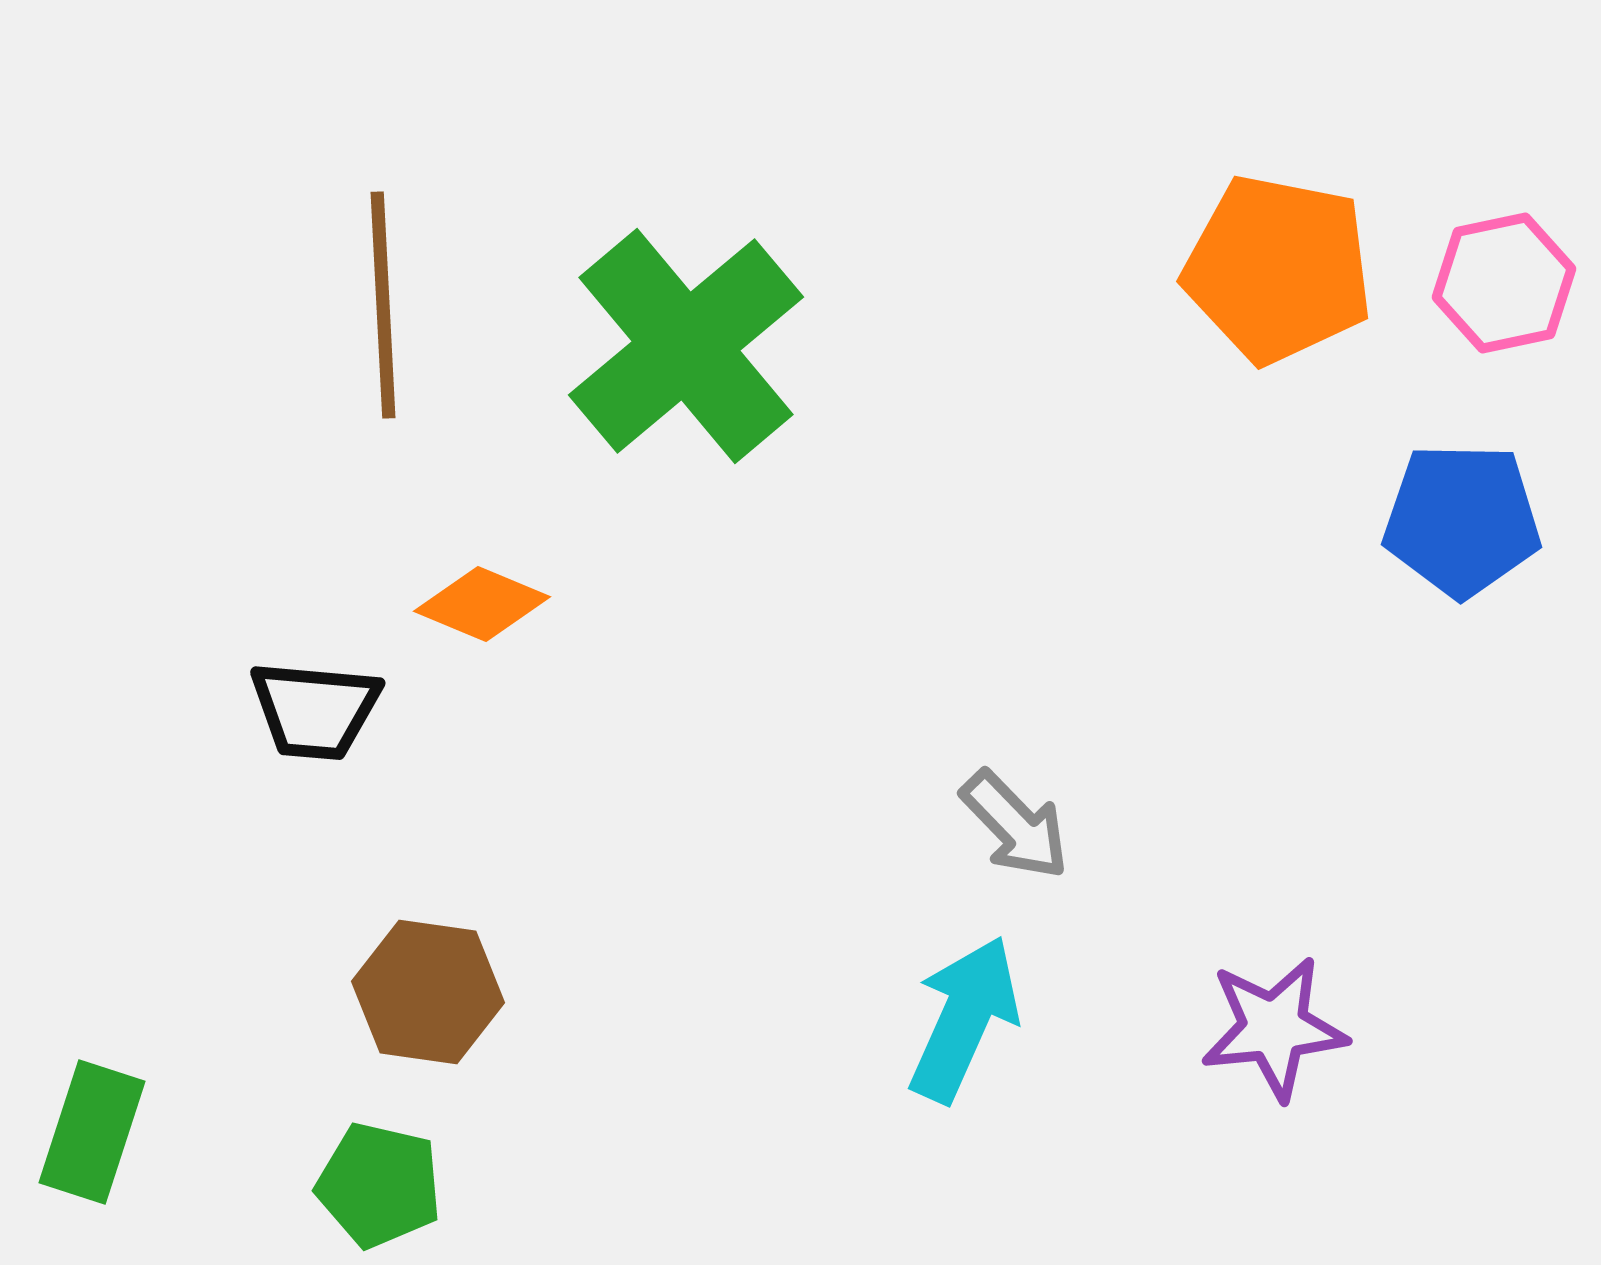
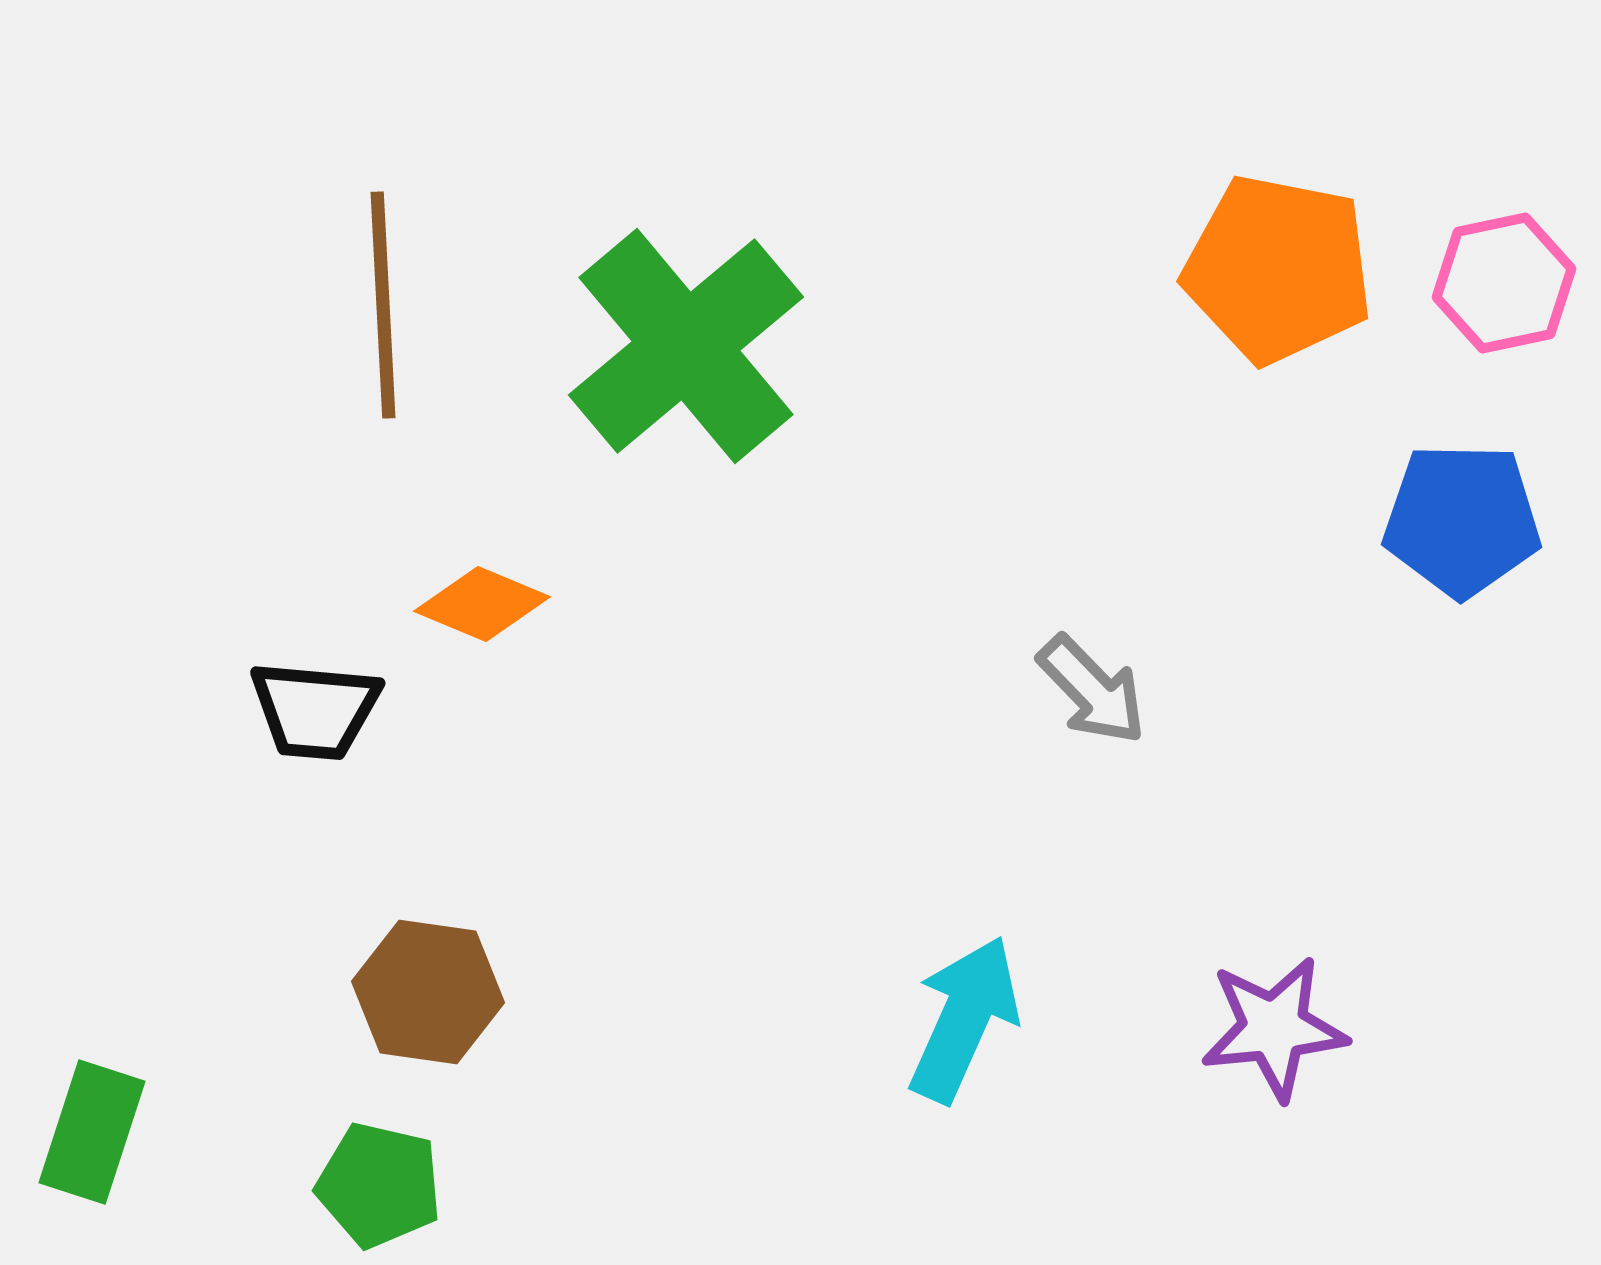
gray arrow: moved 77 px right, 135 px up
